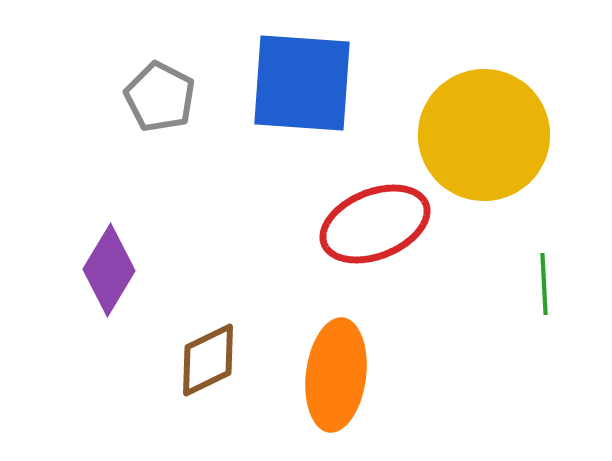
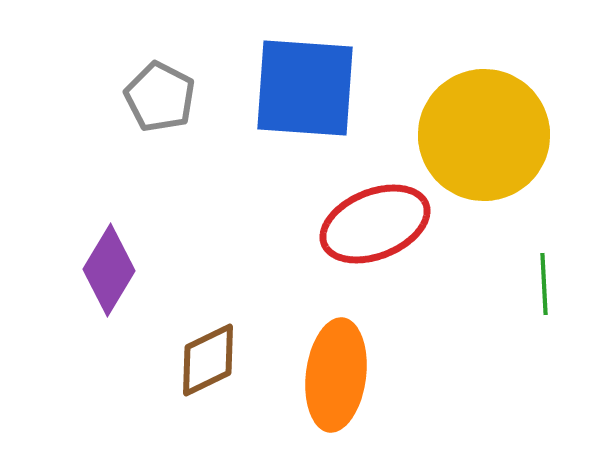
blue square: moved 3 px right, 5 px down
